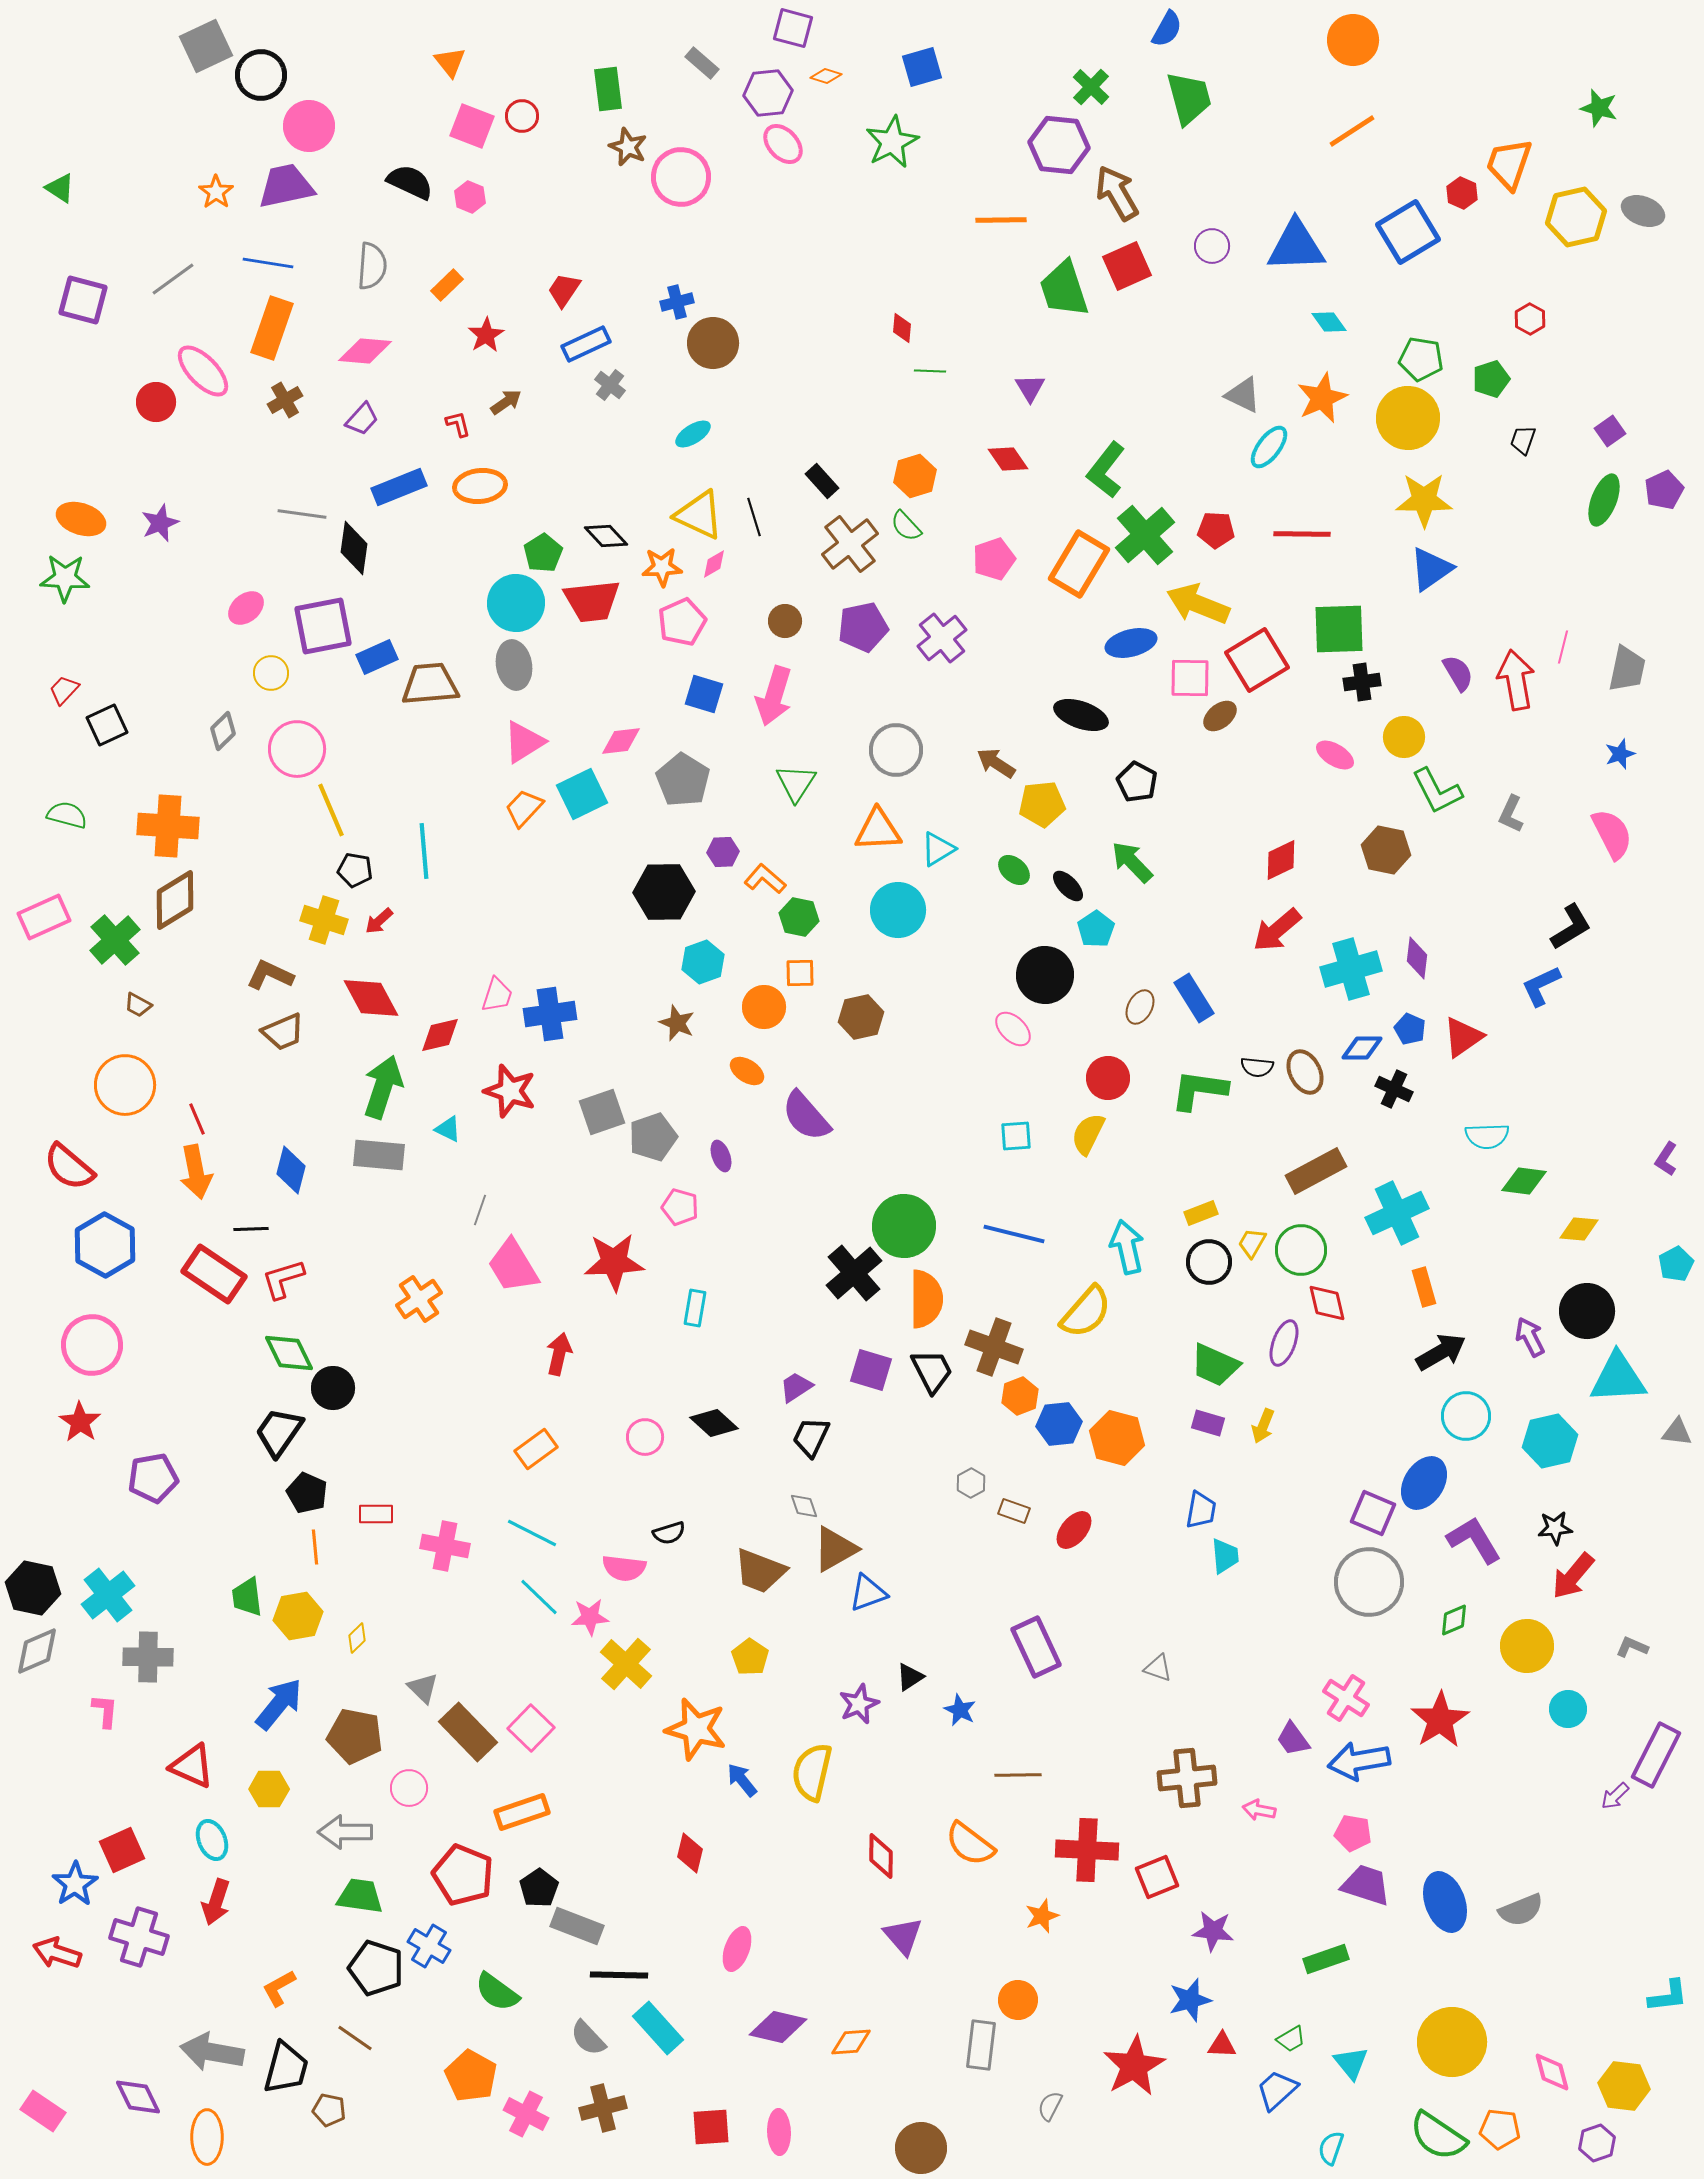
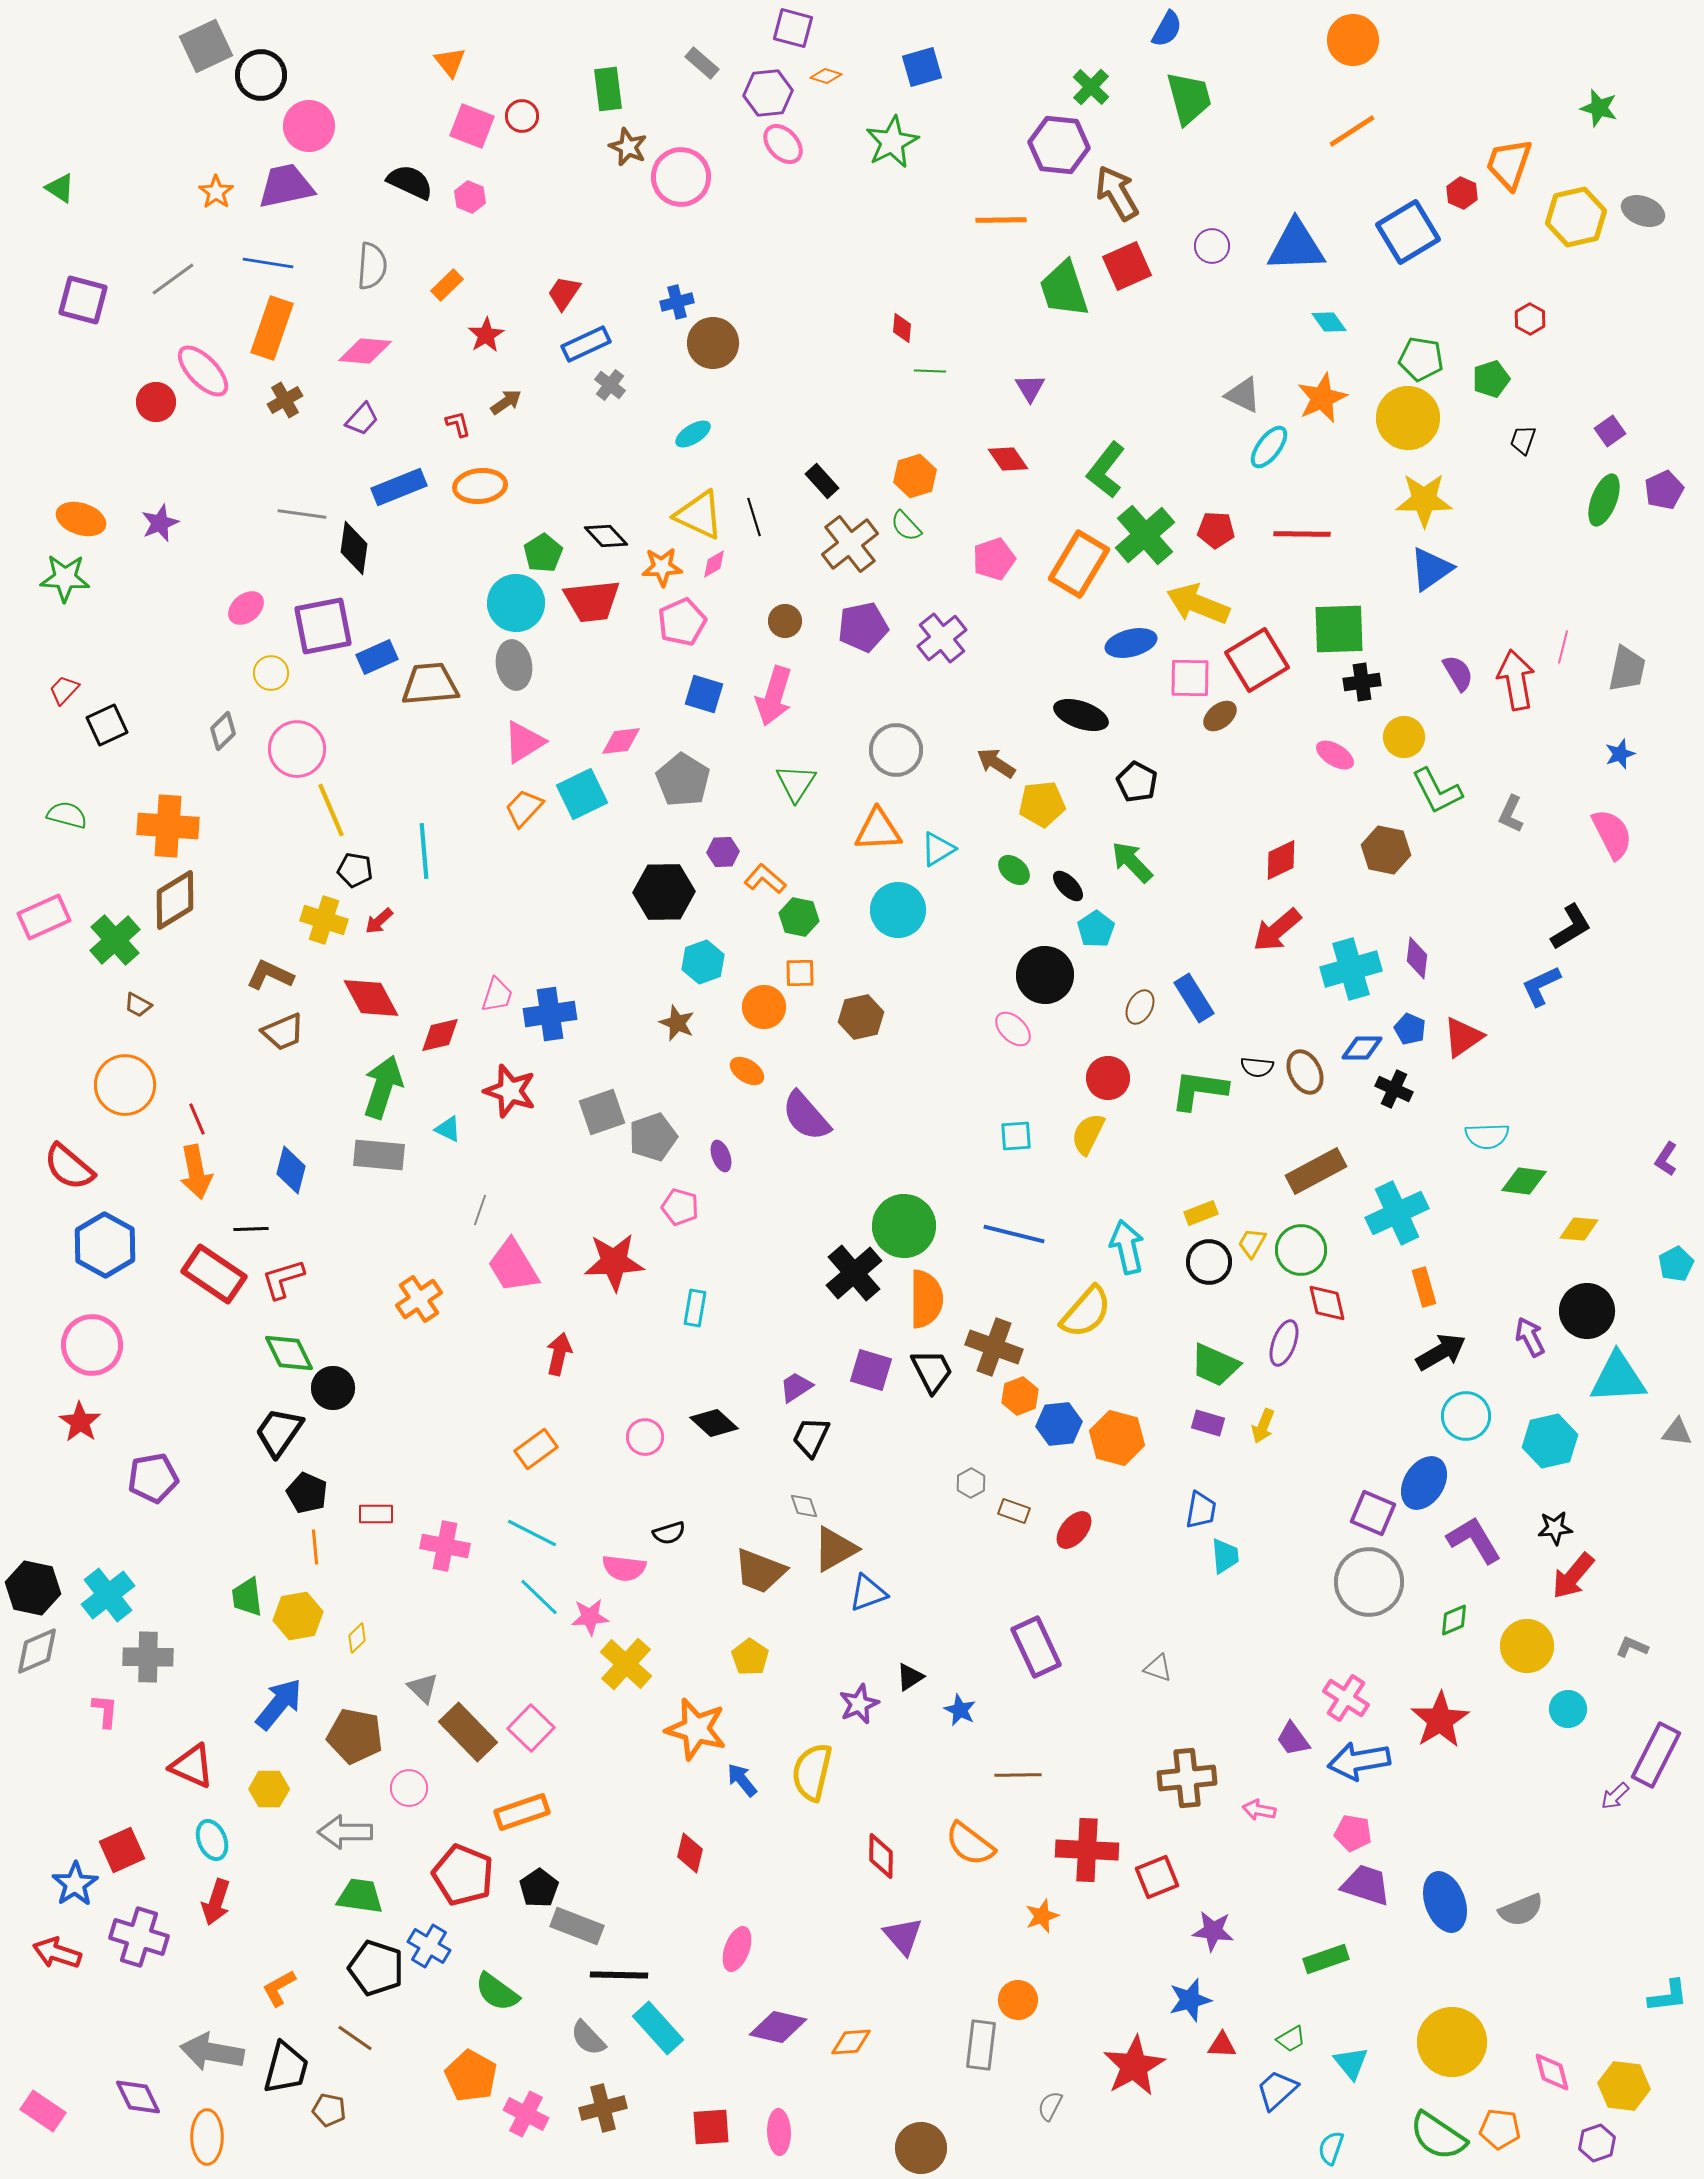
red trapezoid at (564, 290): moved 3 px down
